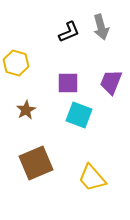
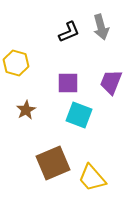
brown square: moved 17 px right
